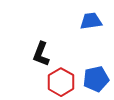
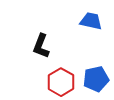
blue trapezoid: rotated 20 degrees clockwise
black L-shape: moved 8 px up
